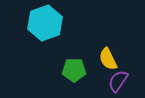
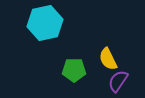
cyan hexagon: rotated 8 degrees clockwise
